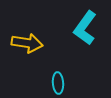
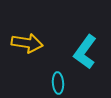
cyan L-shape: moved 24 px down
